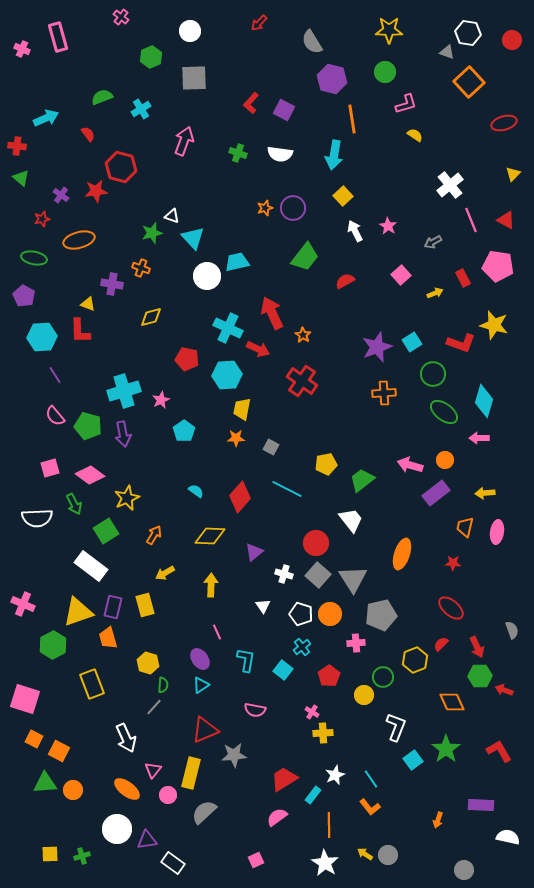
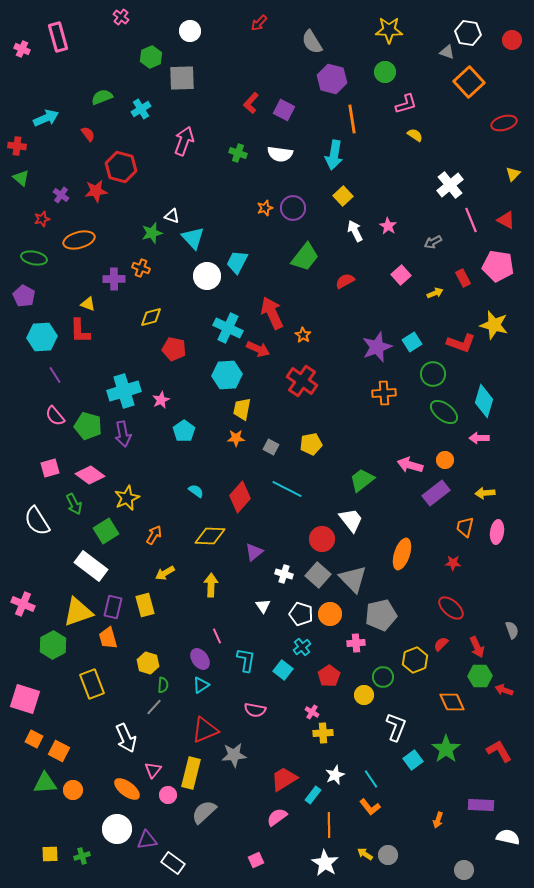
gray square at (194, 78): moved 12 px left
cyan trapezoid at (237, 262): rotated 50 degrees counterclockwise
purple cross at (112, 284): moved 2 px right, 5 px up; rotated 10 degrees counterclockwise
red pentagon at (187, 359): moved 13 px left, 10 px up
yellow pentagon at (326, 464): moved 15 px left, 20 px up
white semicircle at (37, 518): moved 3 px down; rotated 60 degrees clockwise
red circle at (316, 543): moved 6 px right, 4 px up
gray triangle at (353, 579): rotated 12 degrees counterclockwise
pink line at (217, 632): moved 4 px down
